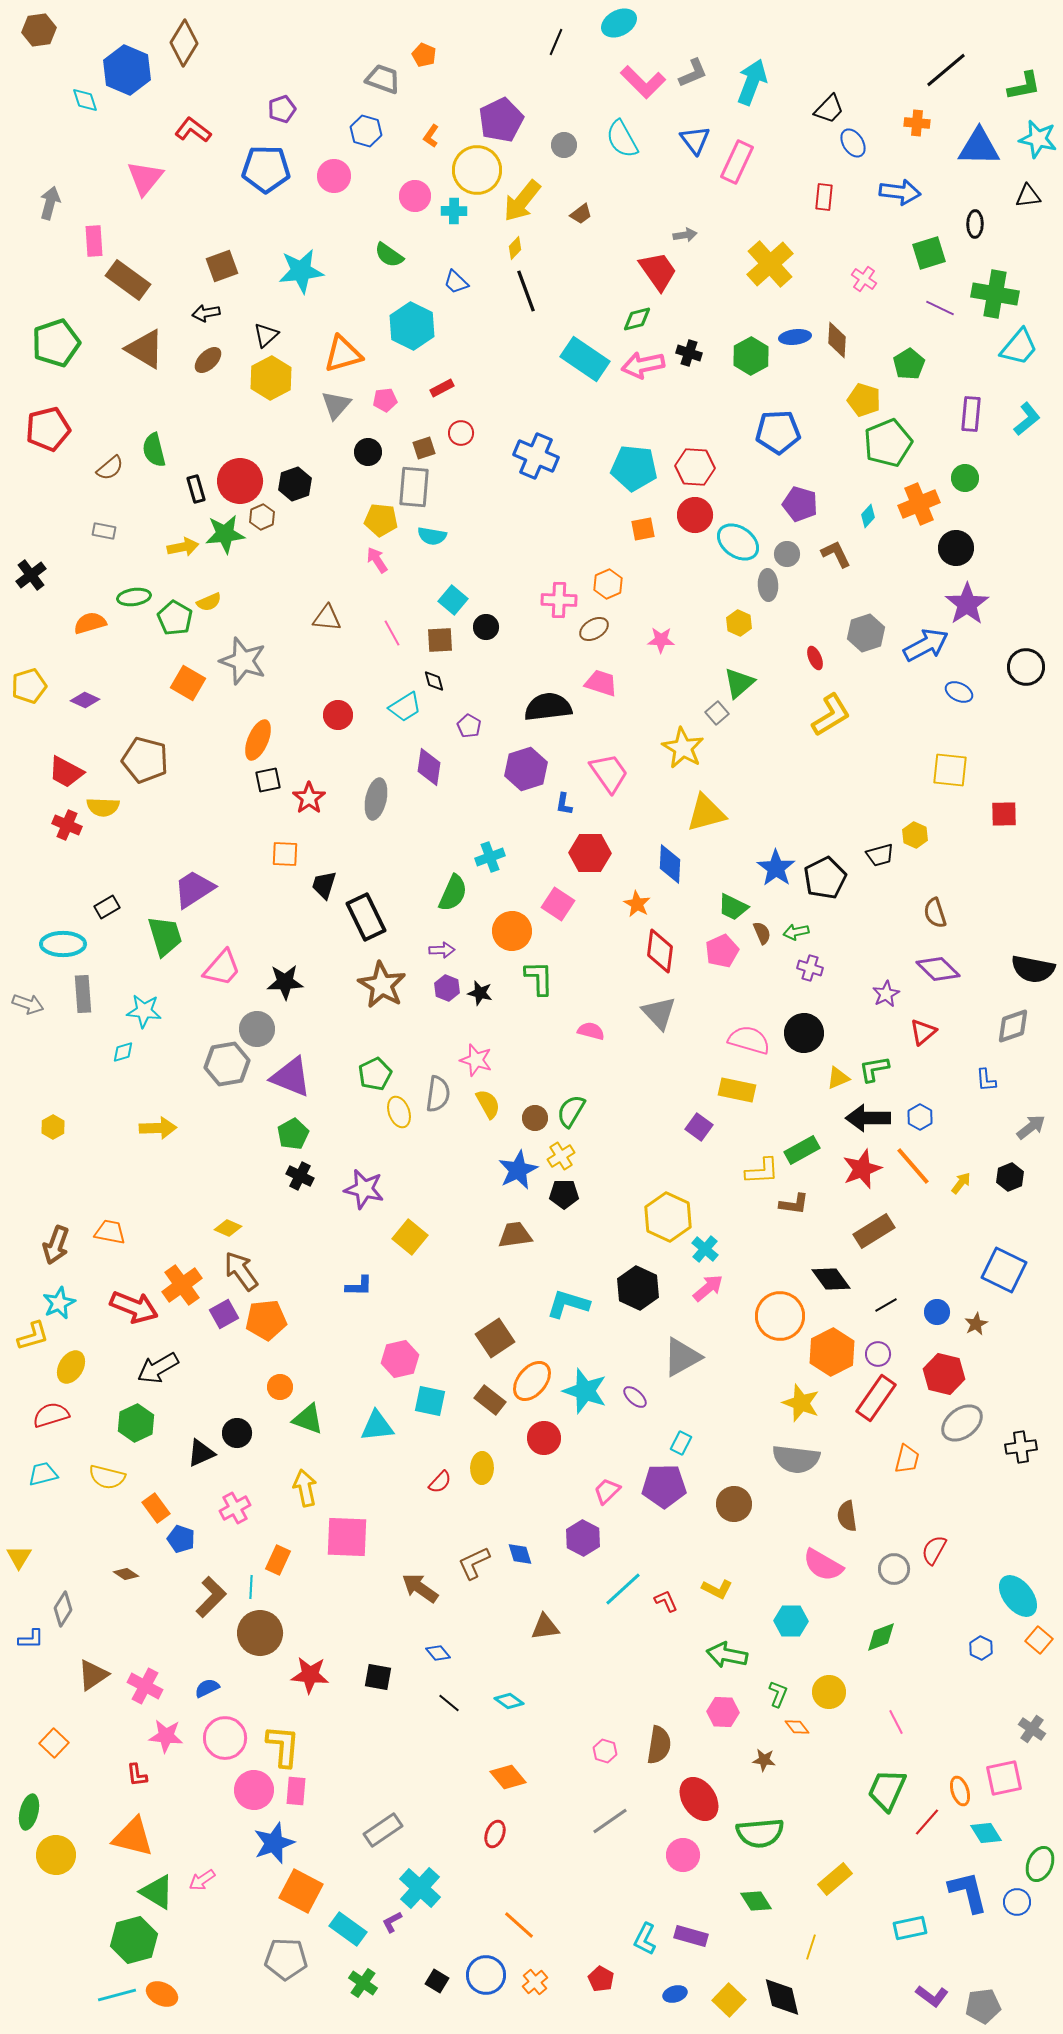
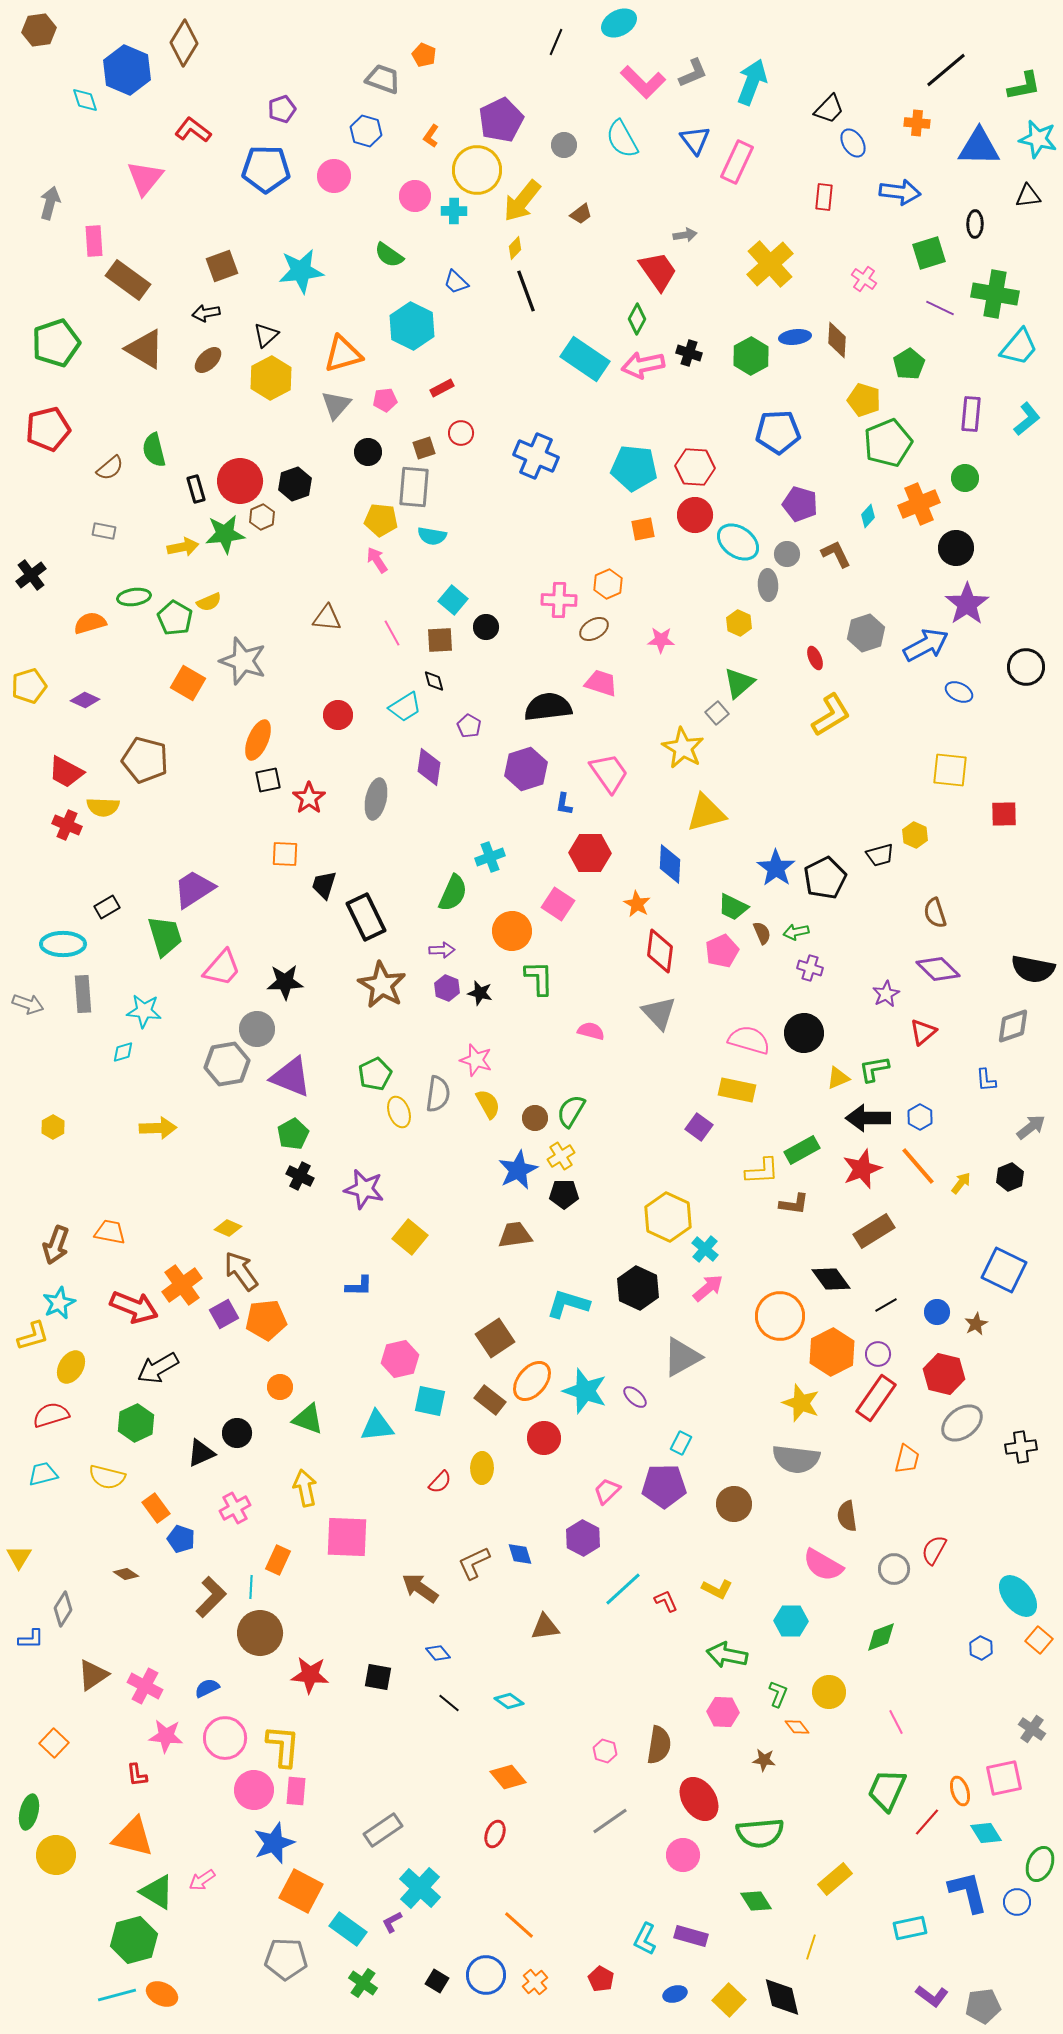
green diamond at (637, 319): rotated 48 degrees counterclockwise
orange line at (913, 1166): moved 5 px right
